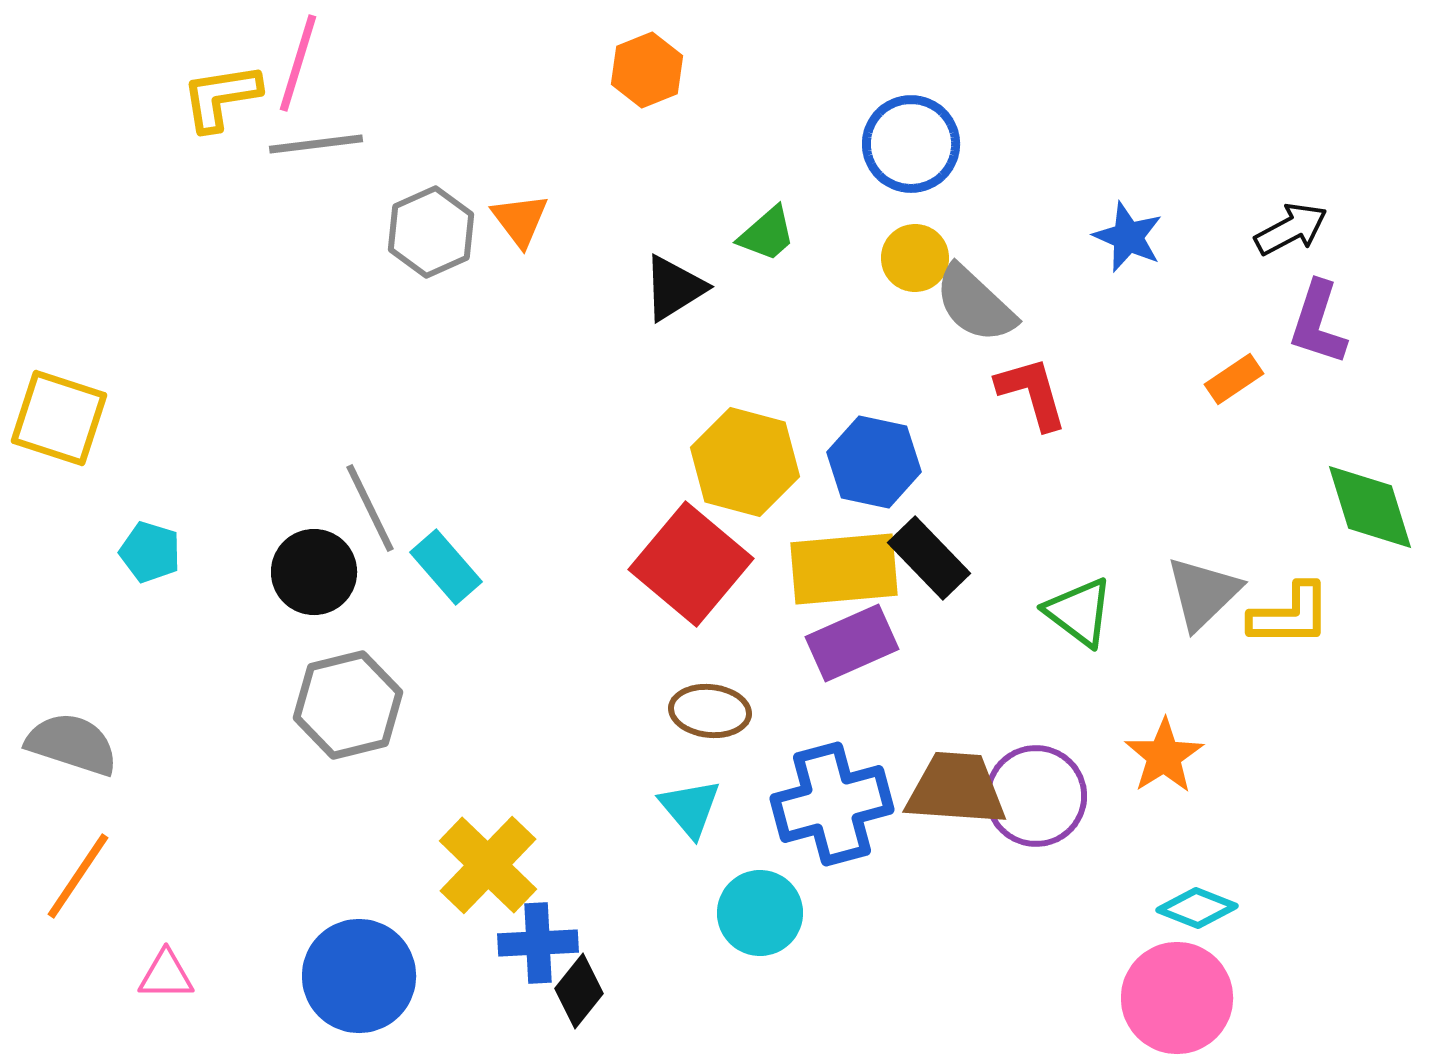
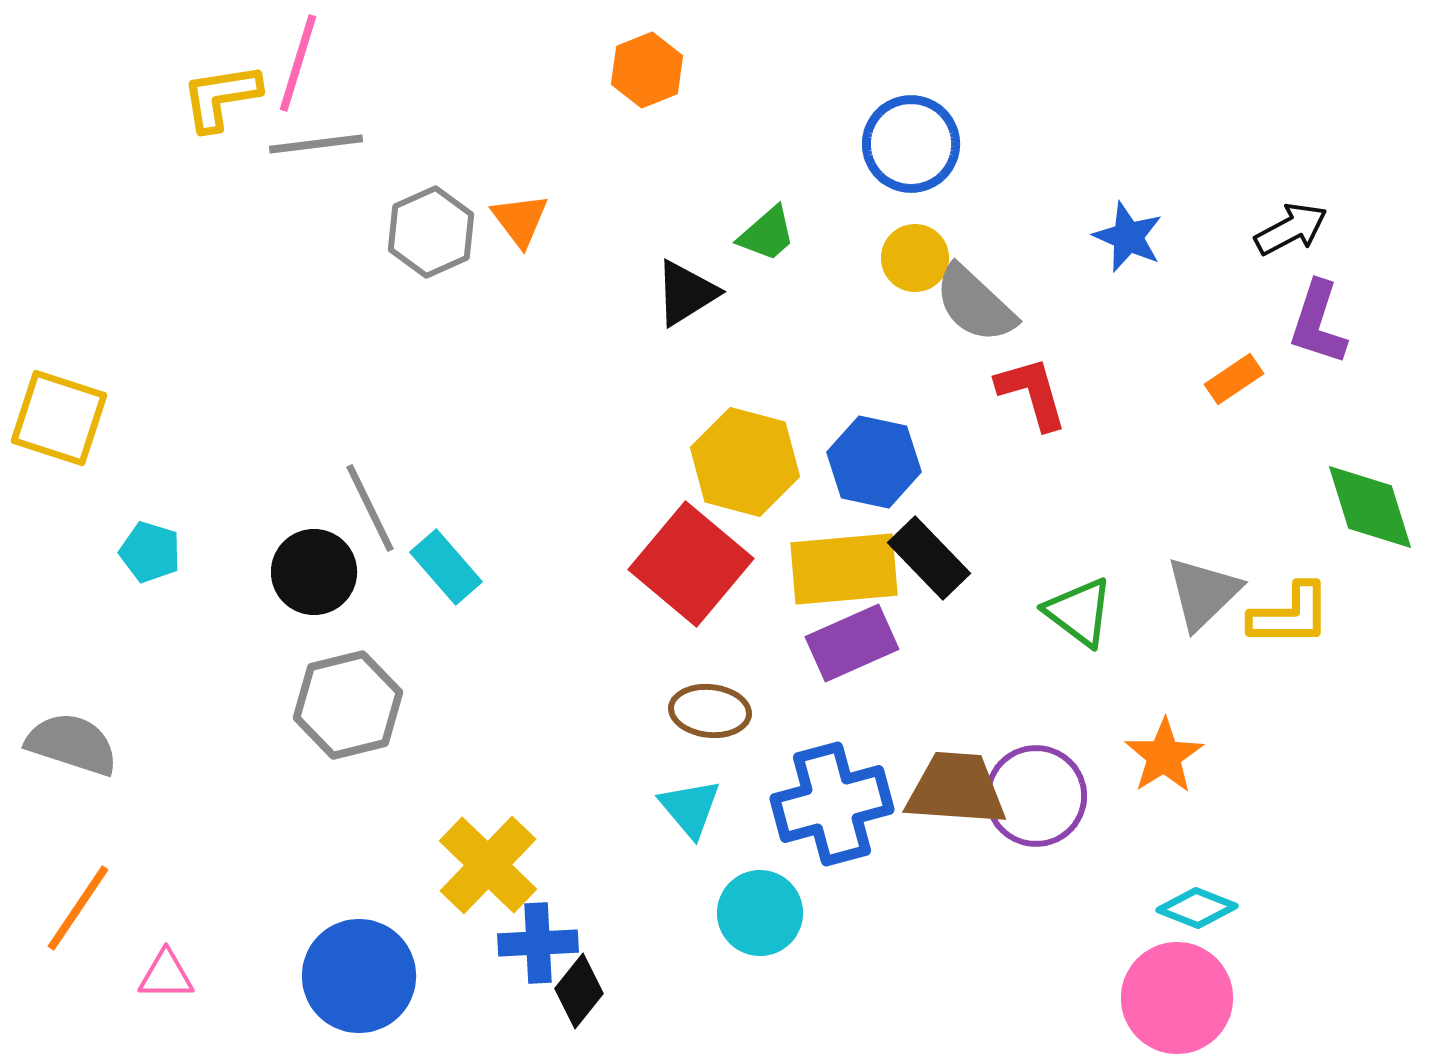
black triangle at (674, 288): moved 12 px right, 5 px down
orange line at (78, 876): moved 32 px down
